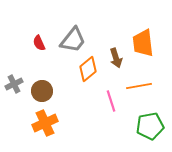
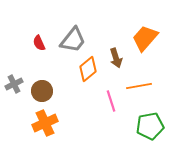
orange trapezoid: moved 2 px right, 5 px up; rotated 48 degrees clockwise
